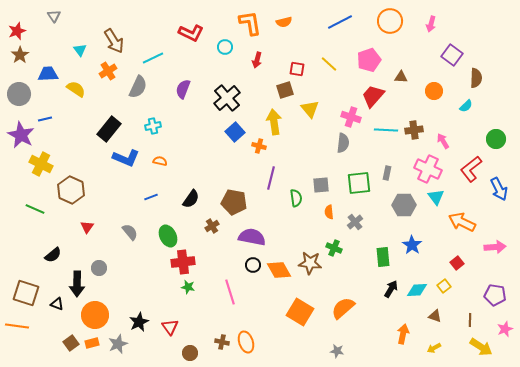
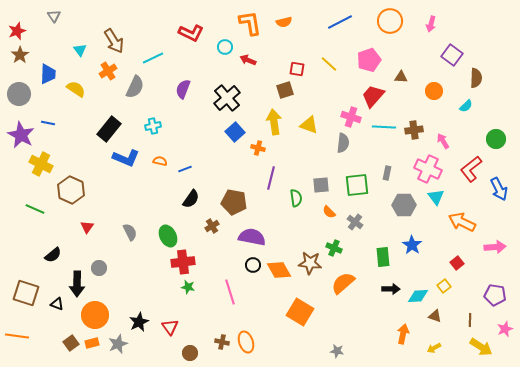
red arrow at (257, 60): moved 9 px left; rotated 98 degrees clockwise
blue trapezoid at (48, 74): rotated 95 degrees clockwise
gray semicircle at (138, 87): moved 3 px left
yellow triangle at (310, 109): moved 1 px left, 16 px down; rotated 30 degrees counterclockwise
blue line at (45, 119): moved 3 px right, 4 px down; rotated 24 degrees clockwise
cyan line at (386, 130): moved 2 px left, 3 px up
orange cross at (259, 146): moved 1 px left, 2 px down
green square at (359, 183): moved 2 px left, 2 px down
blue line at (151, 197): moved 34 px right, 28 px up
orange semicircle at (329, 212): rotated 40 degrees counterclockwise
gray cross at (355, 222): rotated 14 degrees counterclockwise
gray semicircle at (130, 232): rotated 12 degrees clockwise
black arrow at (391, 289): rotated 60 degrees clockwise
cyan diamond at (417, 290): moved 1 px right, 6 px down
orange semicircle at (343, 308): moved 25 px up
orange line at (17, 326): moved 10 px down
